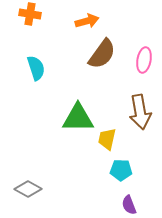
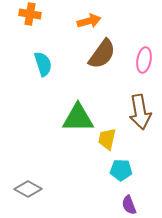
orange arrow: moved 2 px right
cyan semicircle: moved 7 px right, 4 px up
